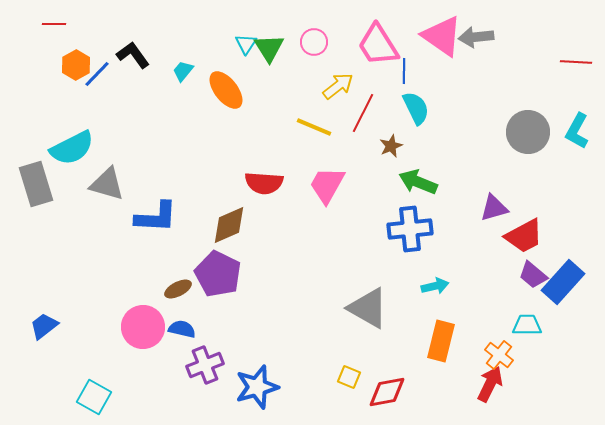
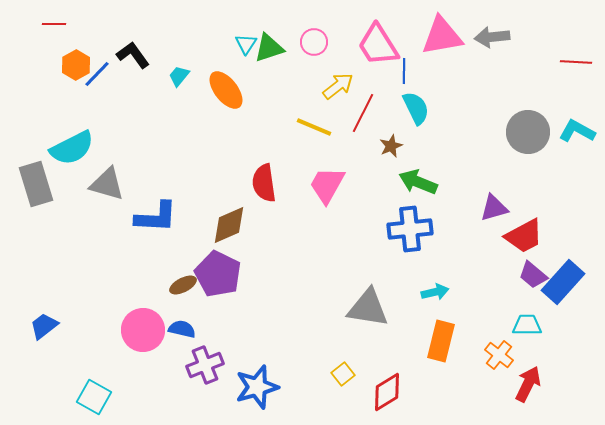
pink triangle at (442, 36): rotated 45 degrees counterclockwise
gray arrow at (476, 37): moved 16 px right
green triangle at (269, 48): rotated 44 degrees clockwise
cyan trapezoid at (183, 71): moved 4 px left, 5 px down
cyan L-shape at (577, 131): rotated 90 degrees clockwise
red semicircle at (264, 183): rotated 78 degrees clockwise
cyan arrow at (435, 286): moved 6 px down
brown ellipse at (178, 289): moved 5 px right, 4 px up
gray triangle at (368, 308): rotated 21 degrees counterclockwise
pink circle at (143, 327): moved 3 px down
yellow square at (349, 377): moved 6 px left, 3 px up; rotated 30 degrees clockwise
red arrow at (490, 384): moved 38 px right
red diamond at (387, 392): rotated 21 degrees counterclockwise
